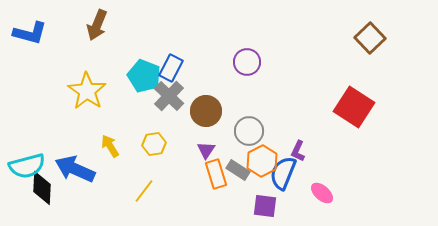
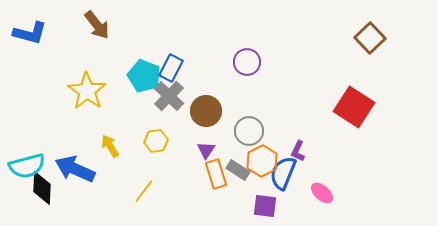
brown arrow: rotated 60 degrees counterclockwise
yellow hexagon: moved 2 px right, 3 px up
